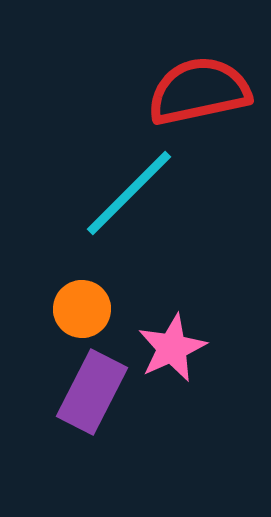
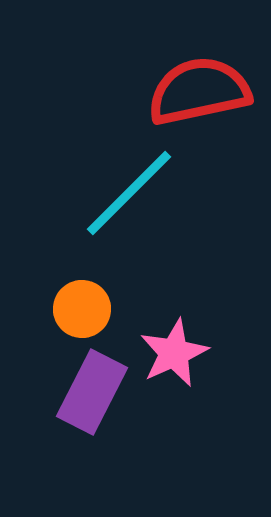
pink star: moved 2 px right, 5 px down
